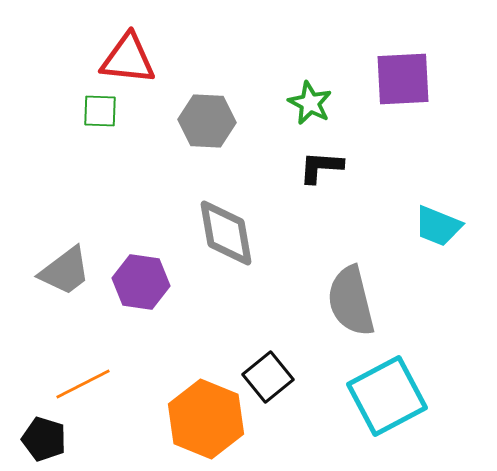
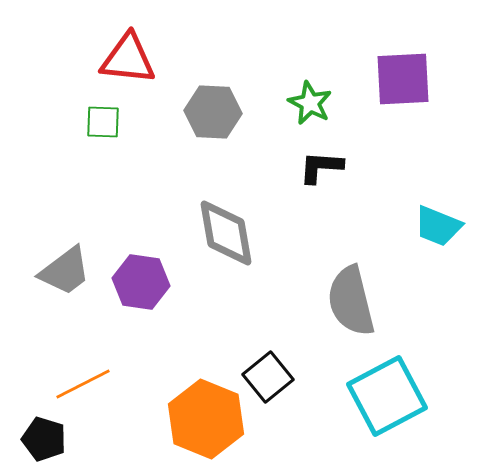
green square: moved 3 px right, 11 px down
gray hexagon: moved 6 px right, 9 px up
